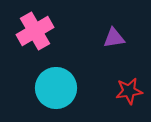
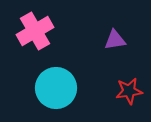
purple triangle: moved 1 px right, 2 px down
